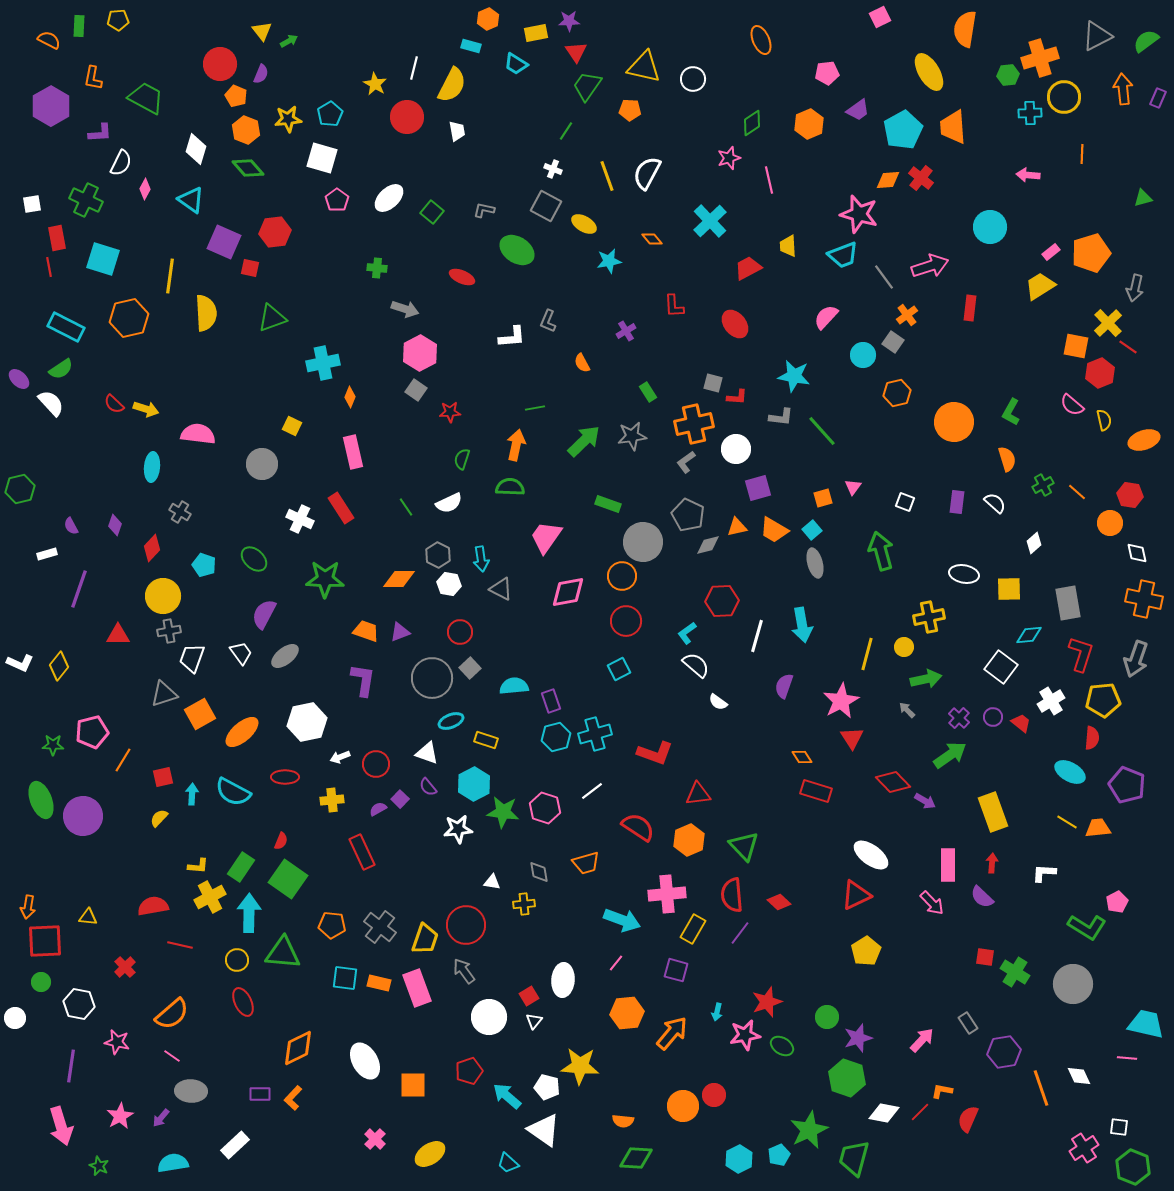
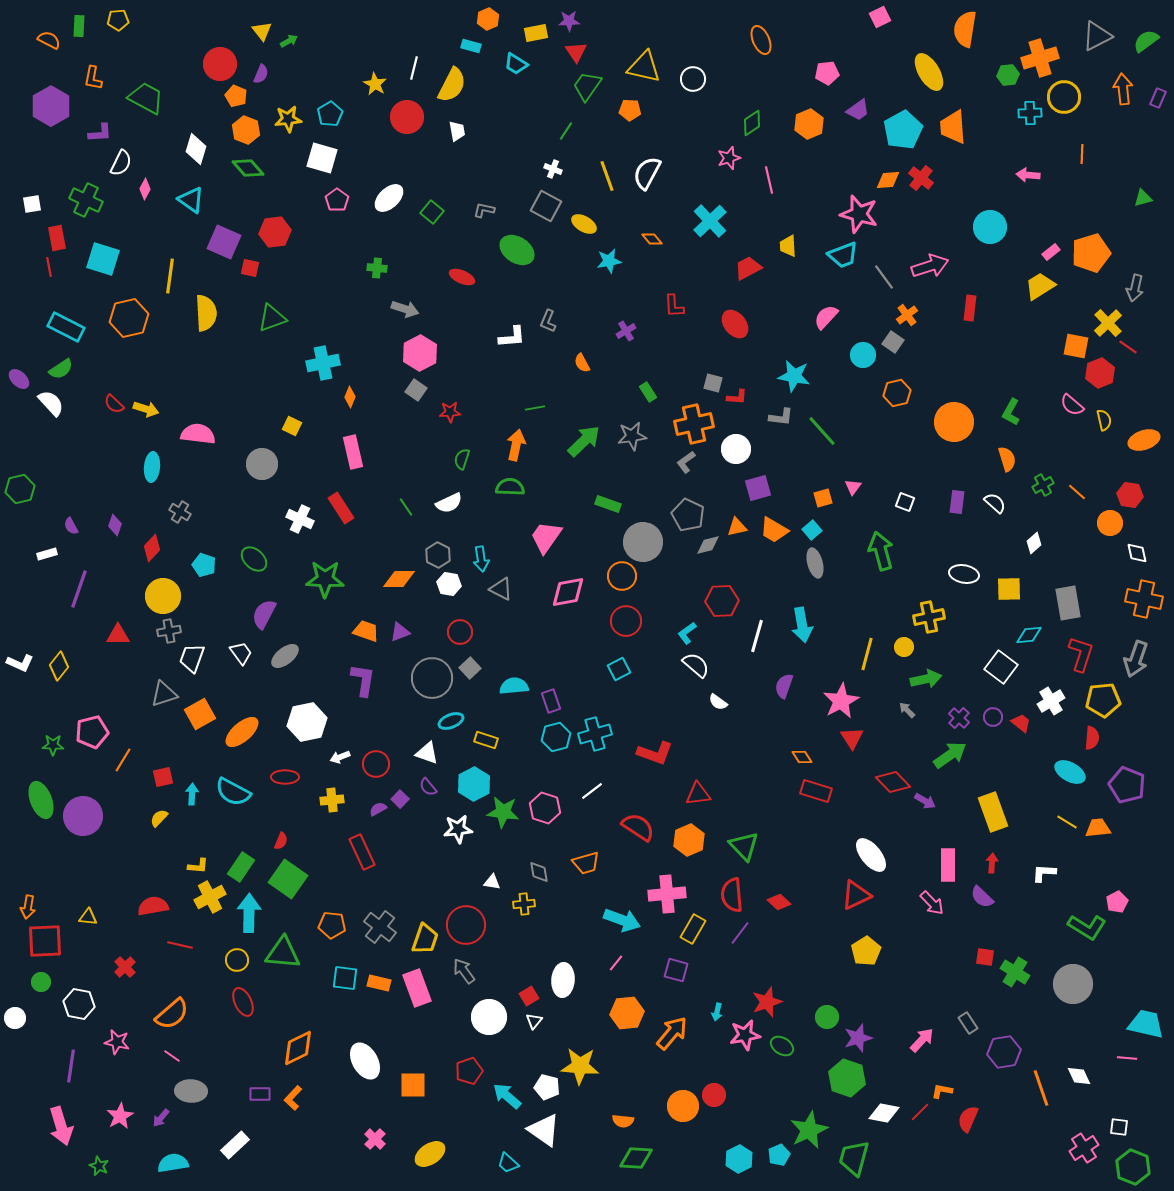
white ellipse at (871, 855): rotated 15 degrees clockwise
